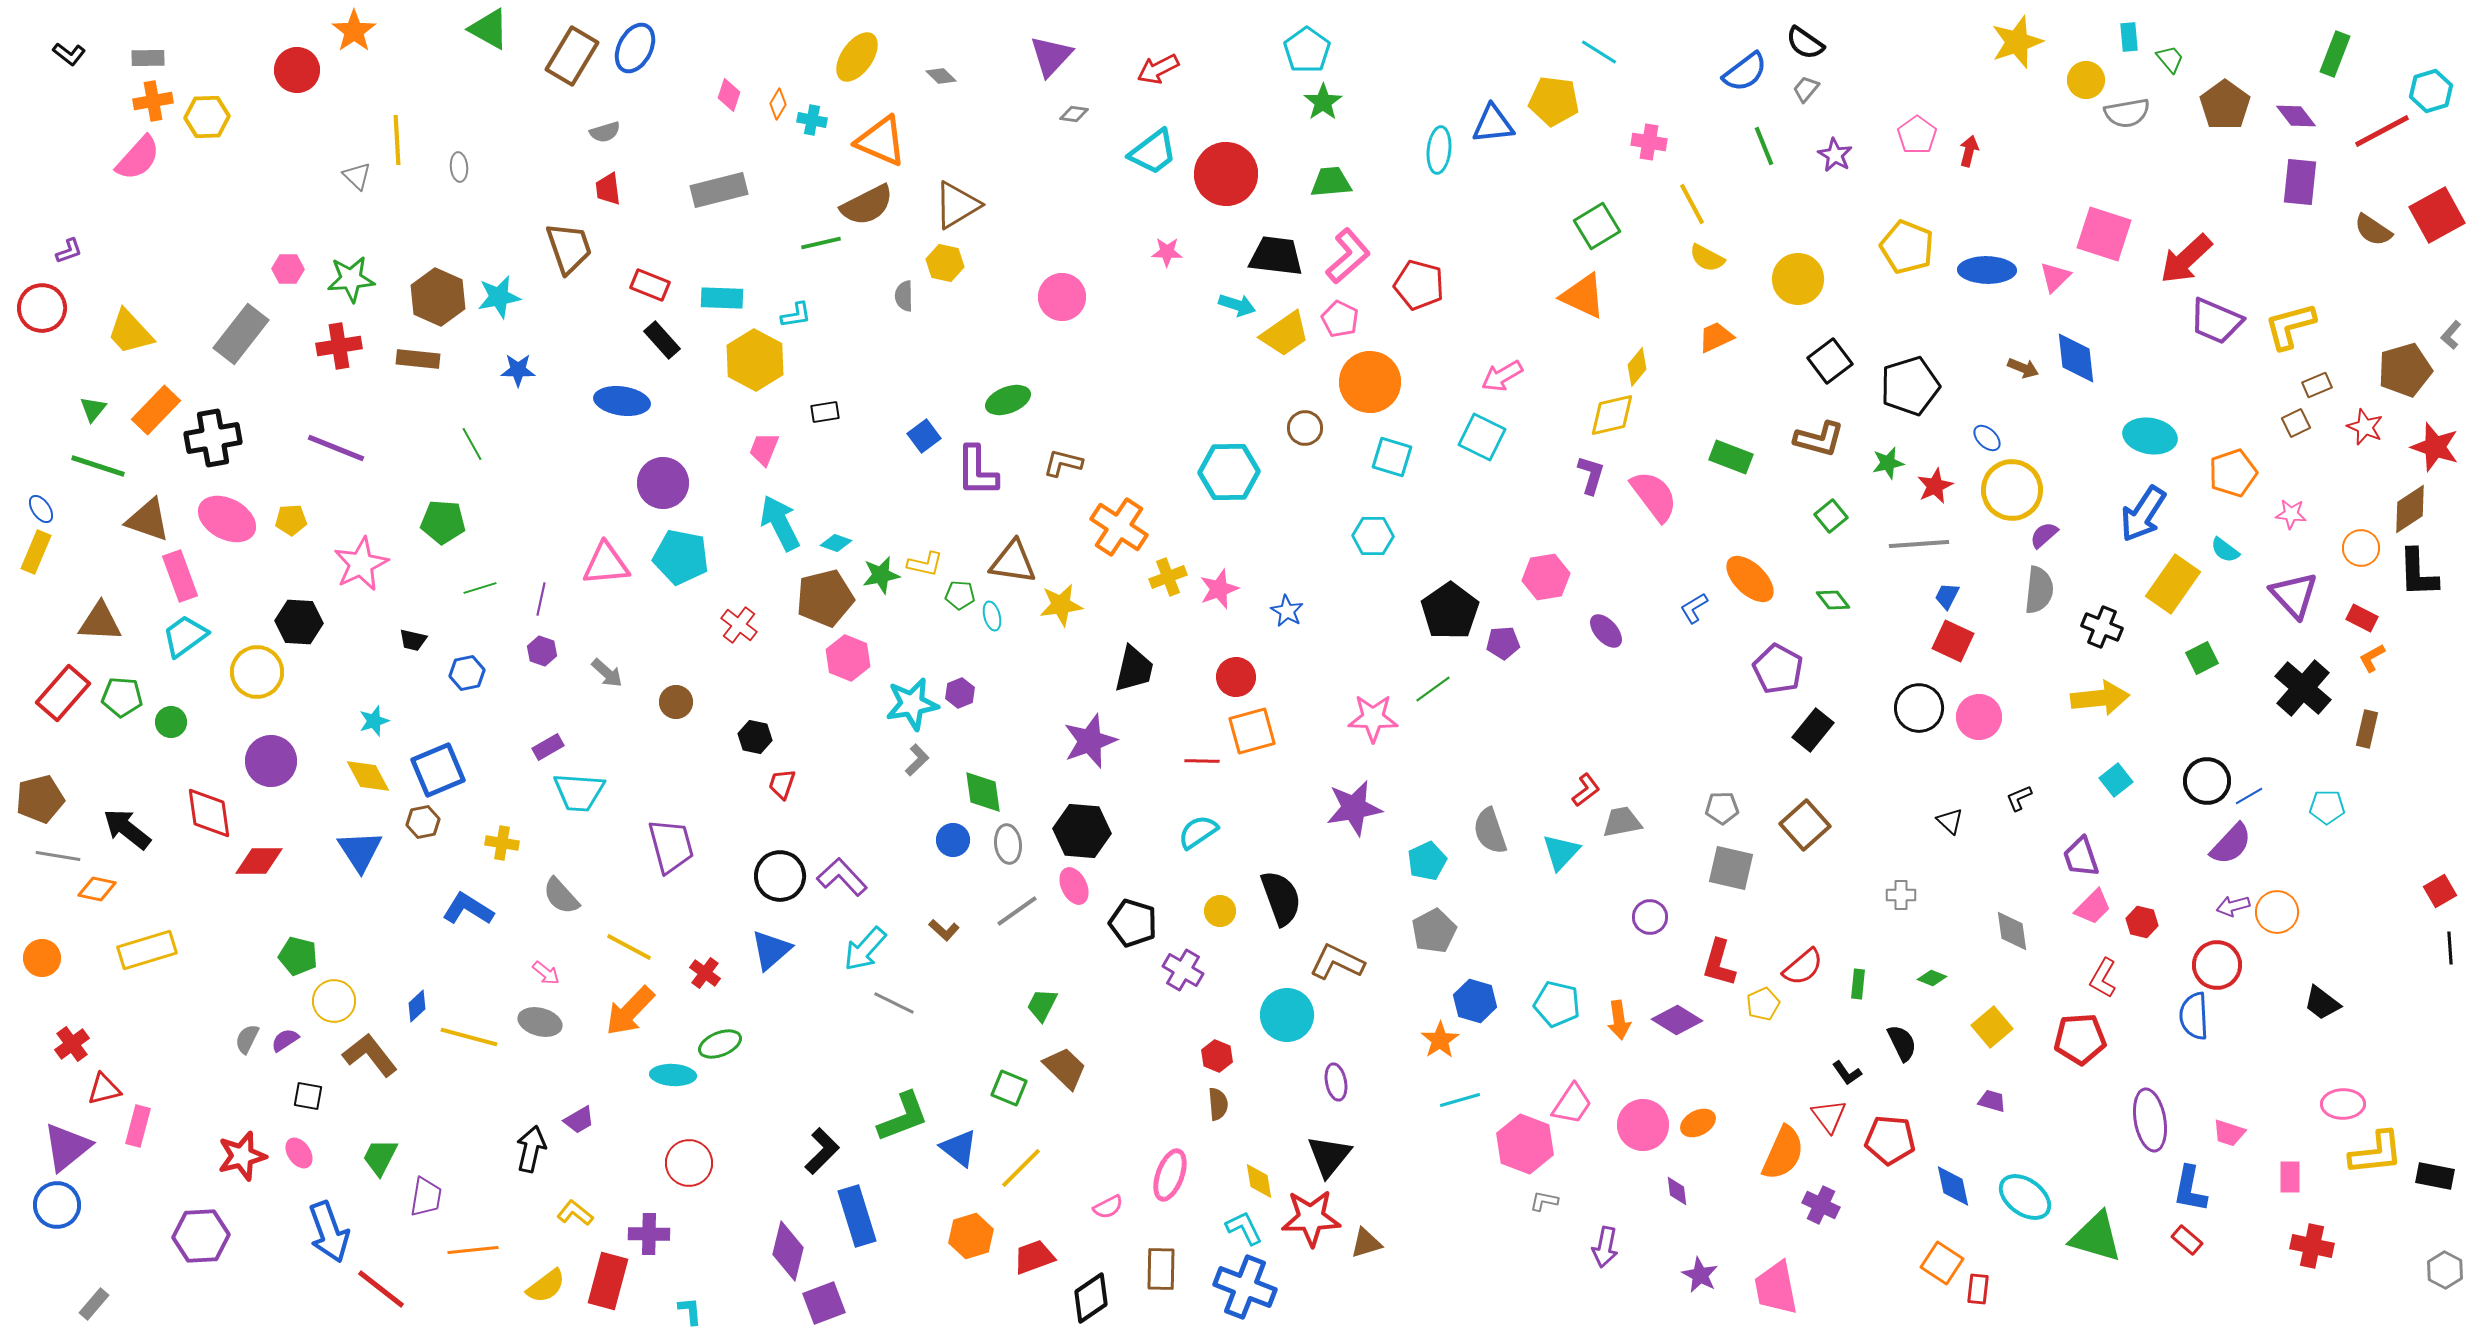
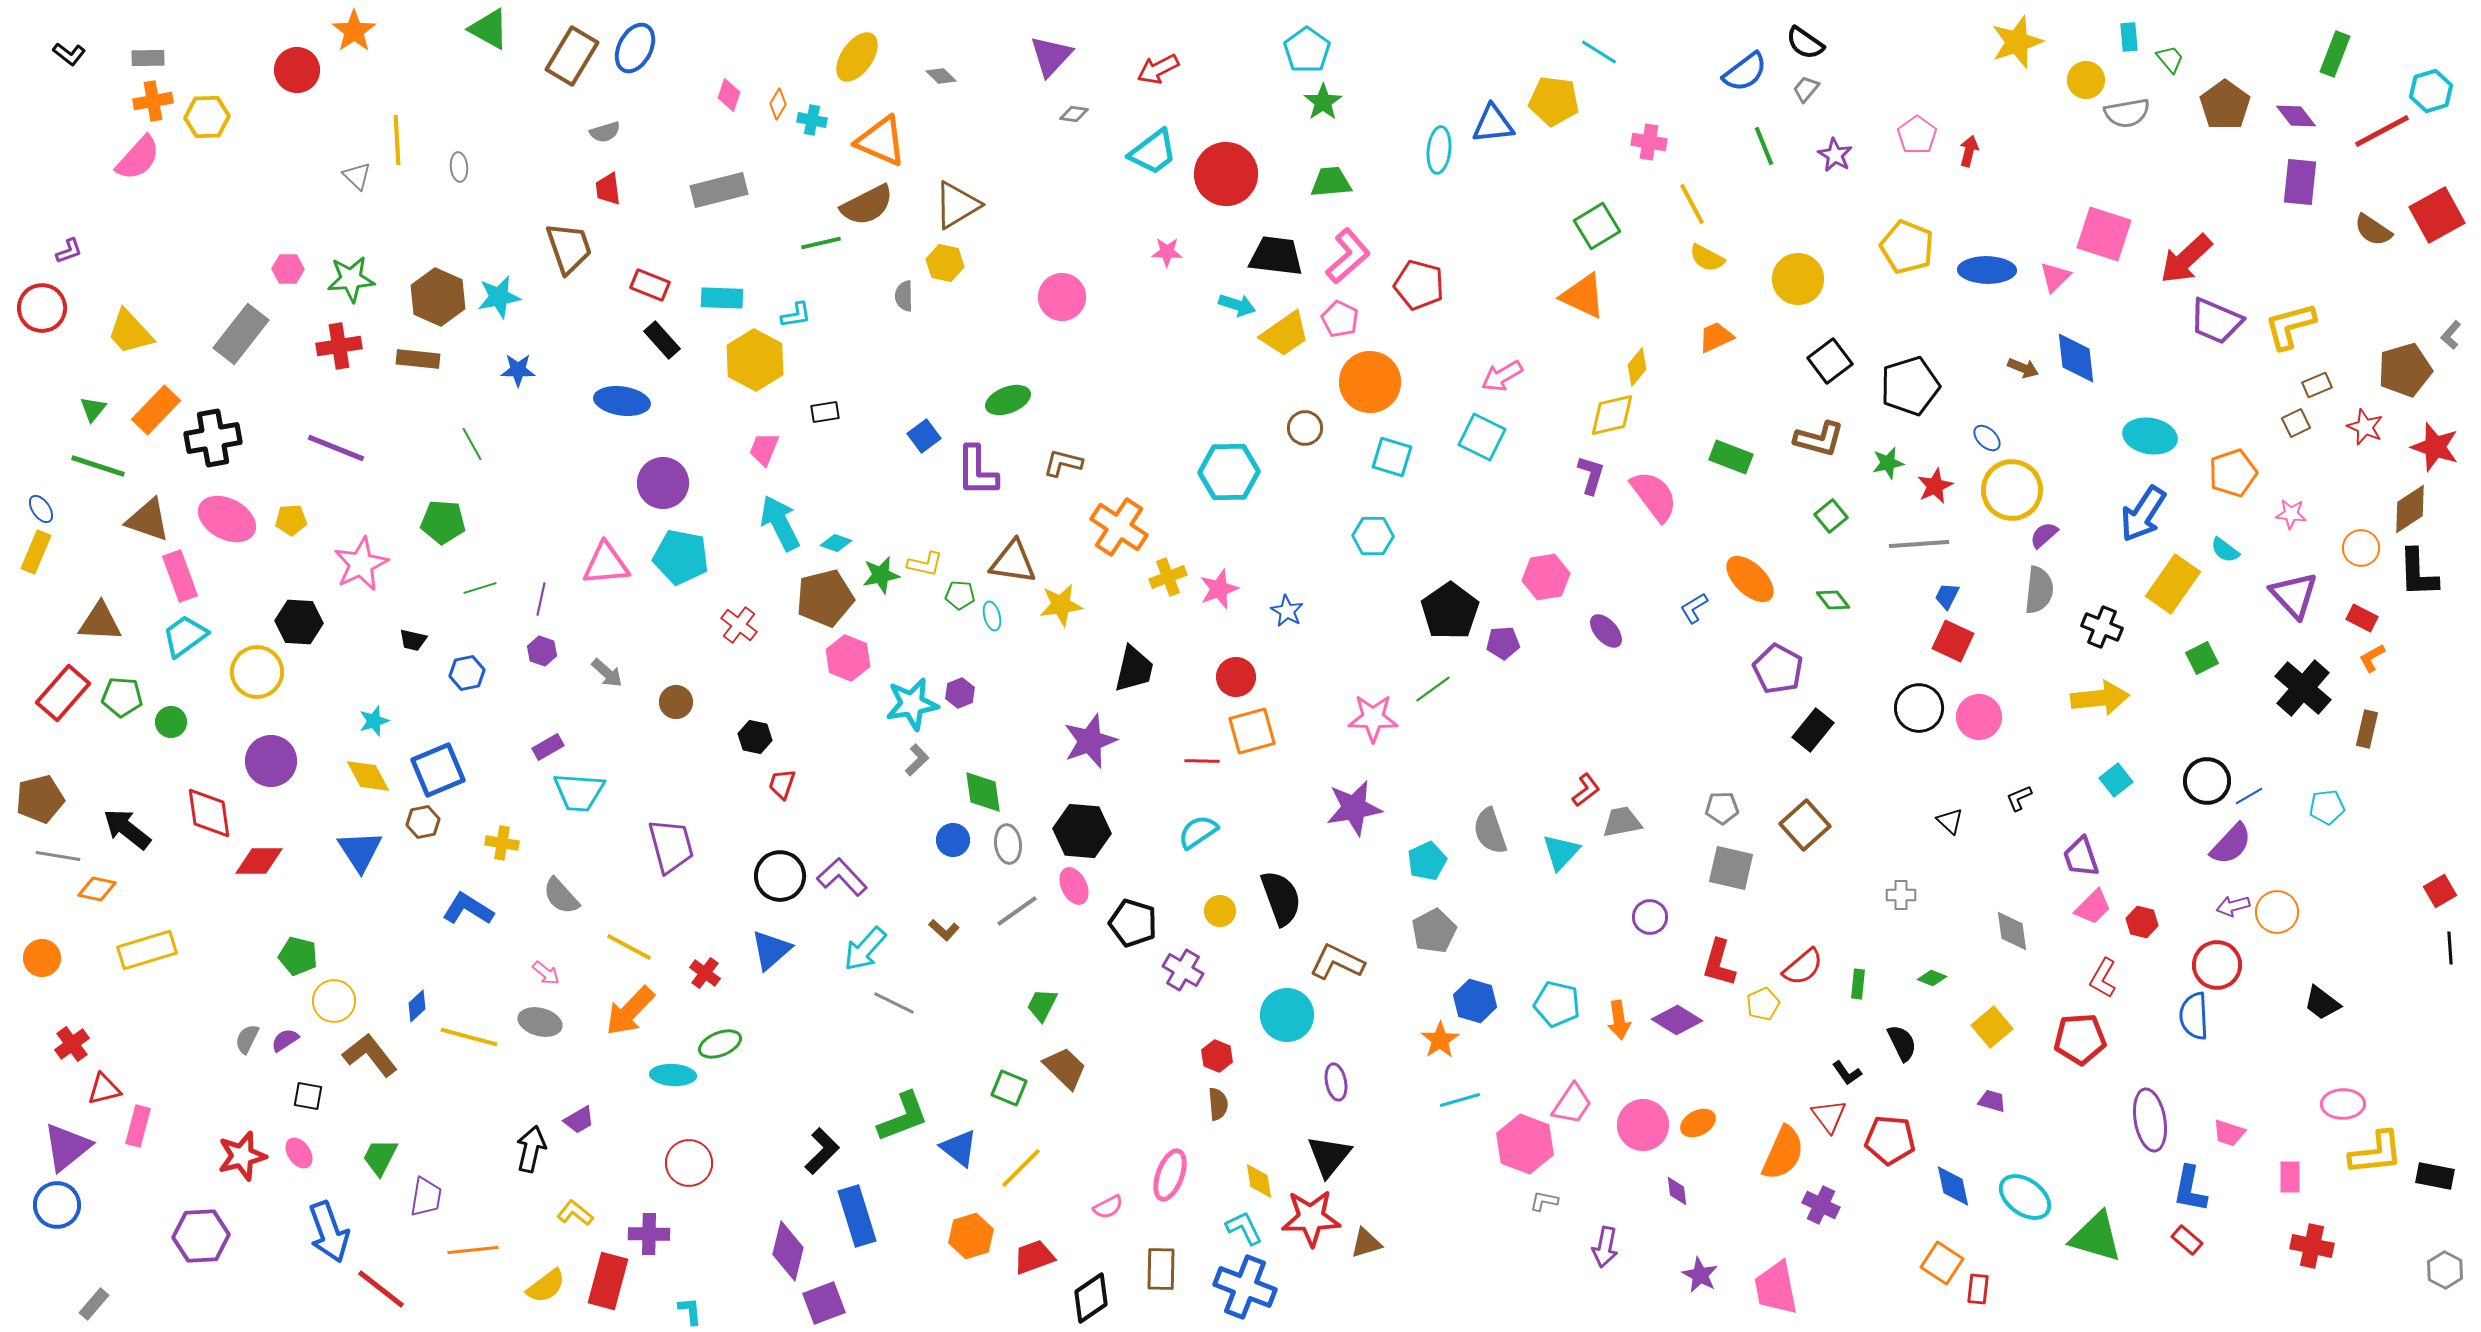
cyan pentagon at (2327, 807): rotated 8 degrees counterclockwise
